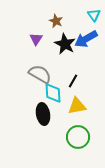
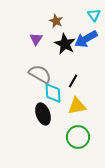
black ellipse: rotated 10 degrees counterclockwise
